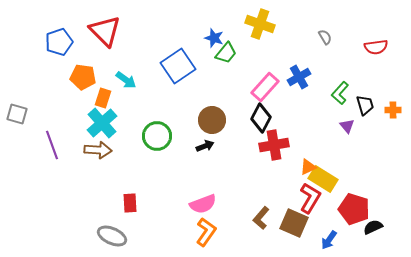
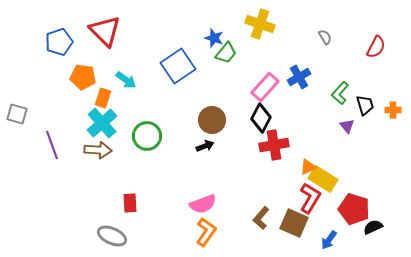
red semicircle: rotated 55 degrees counterclockwise
green circle: moved 10 px left
